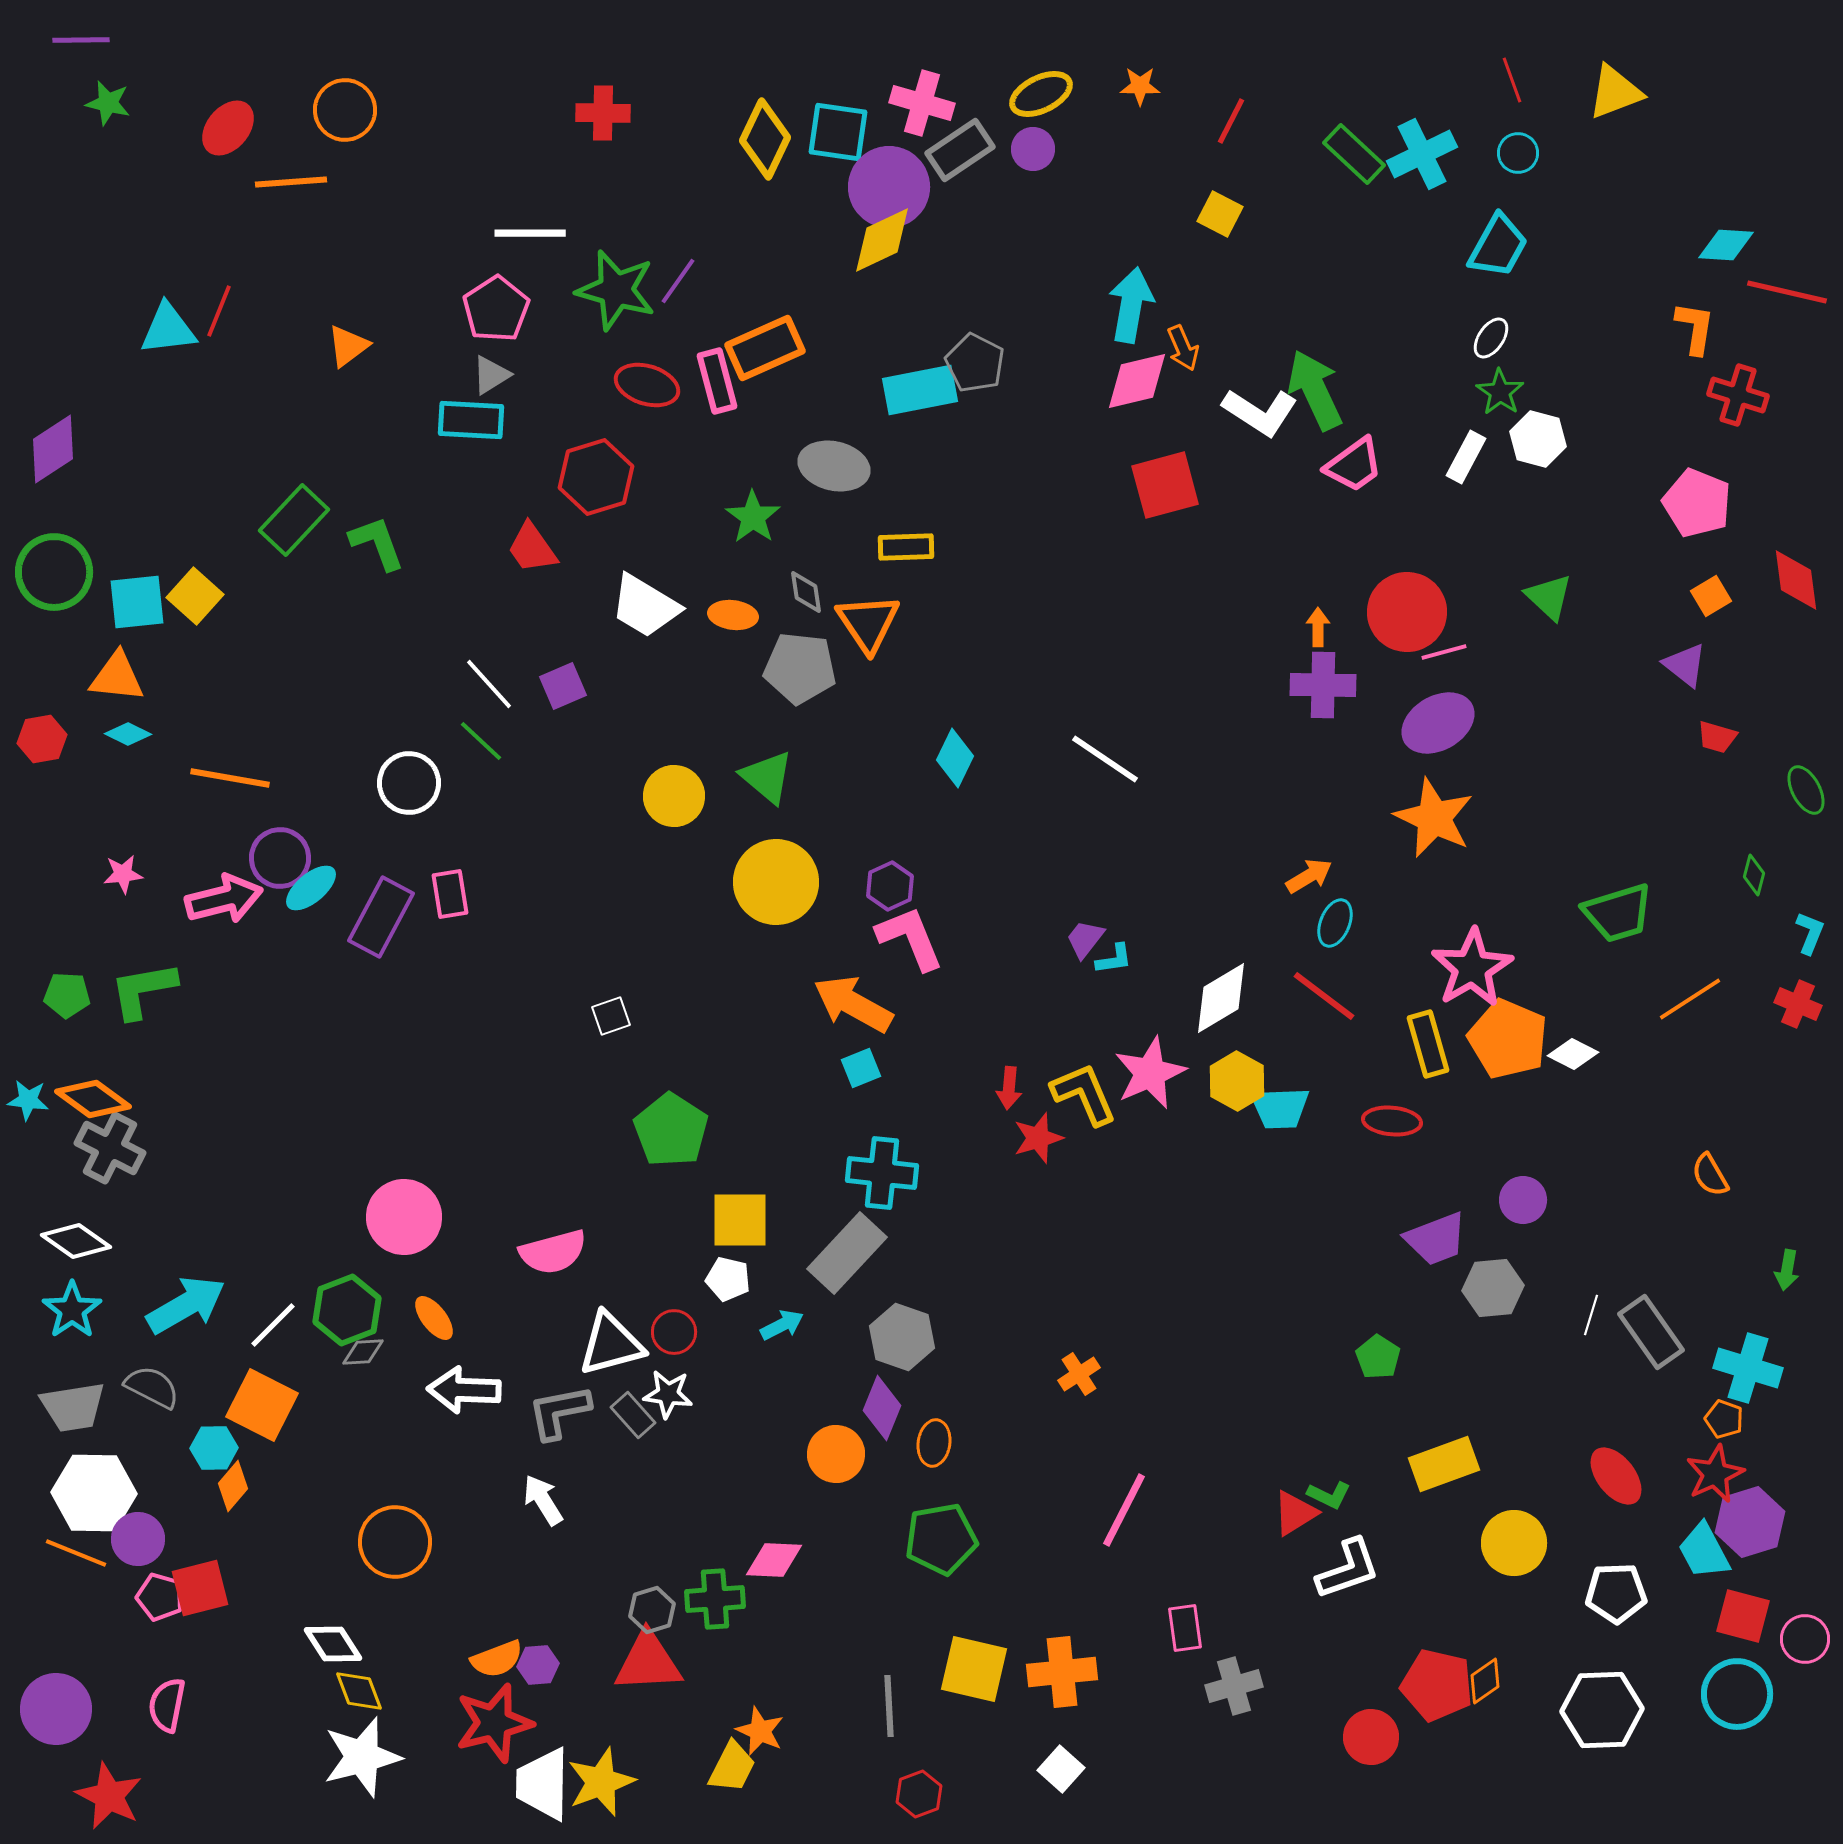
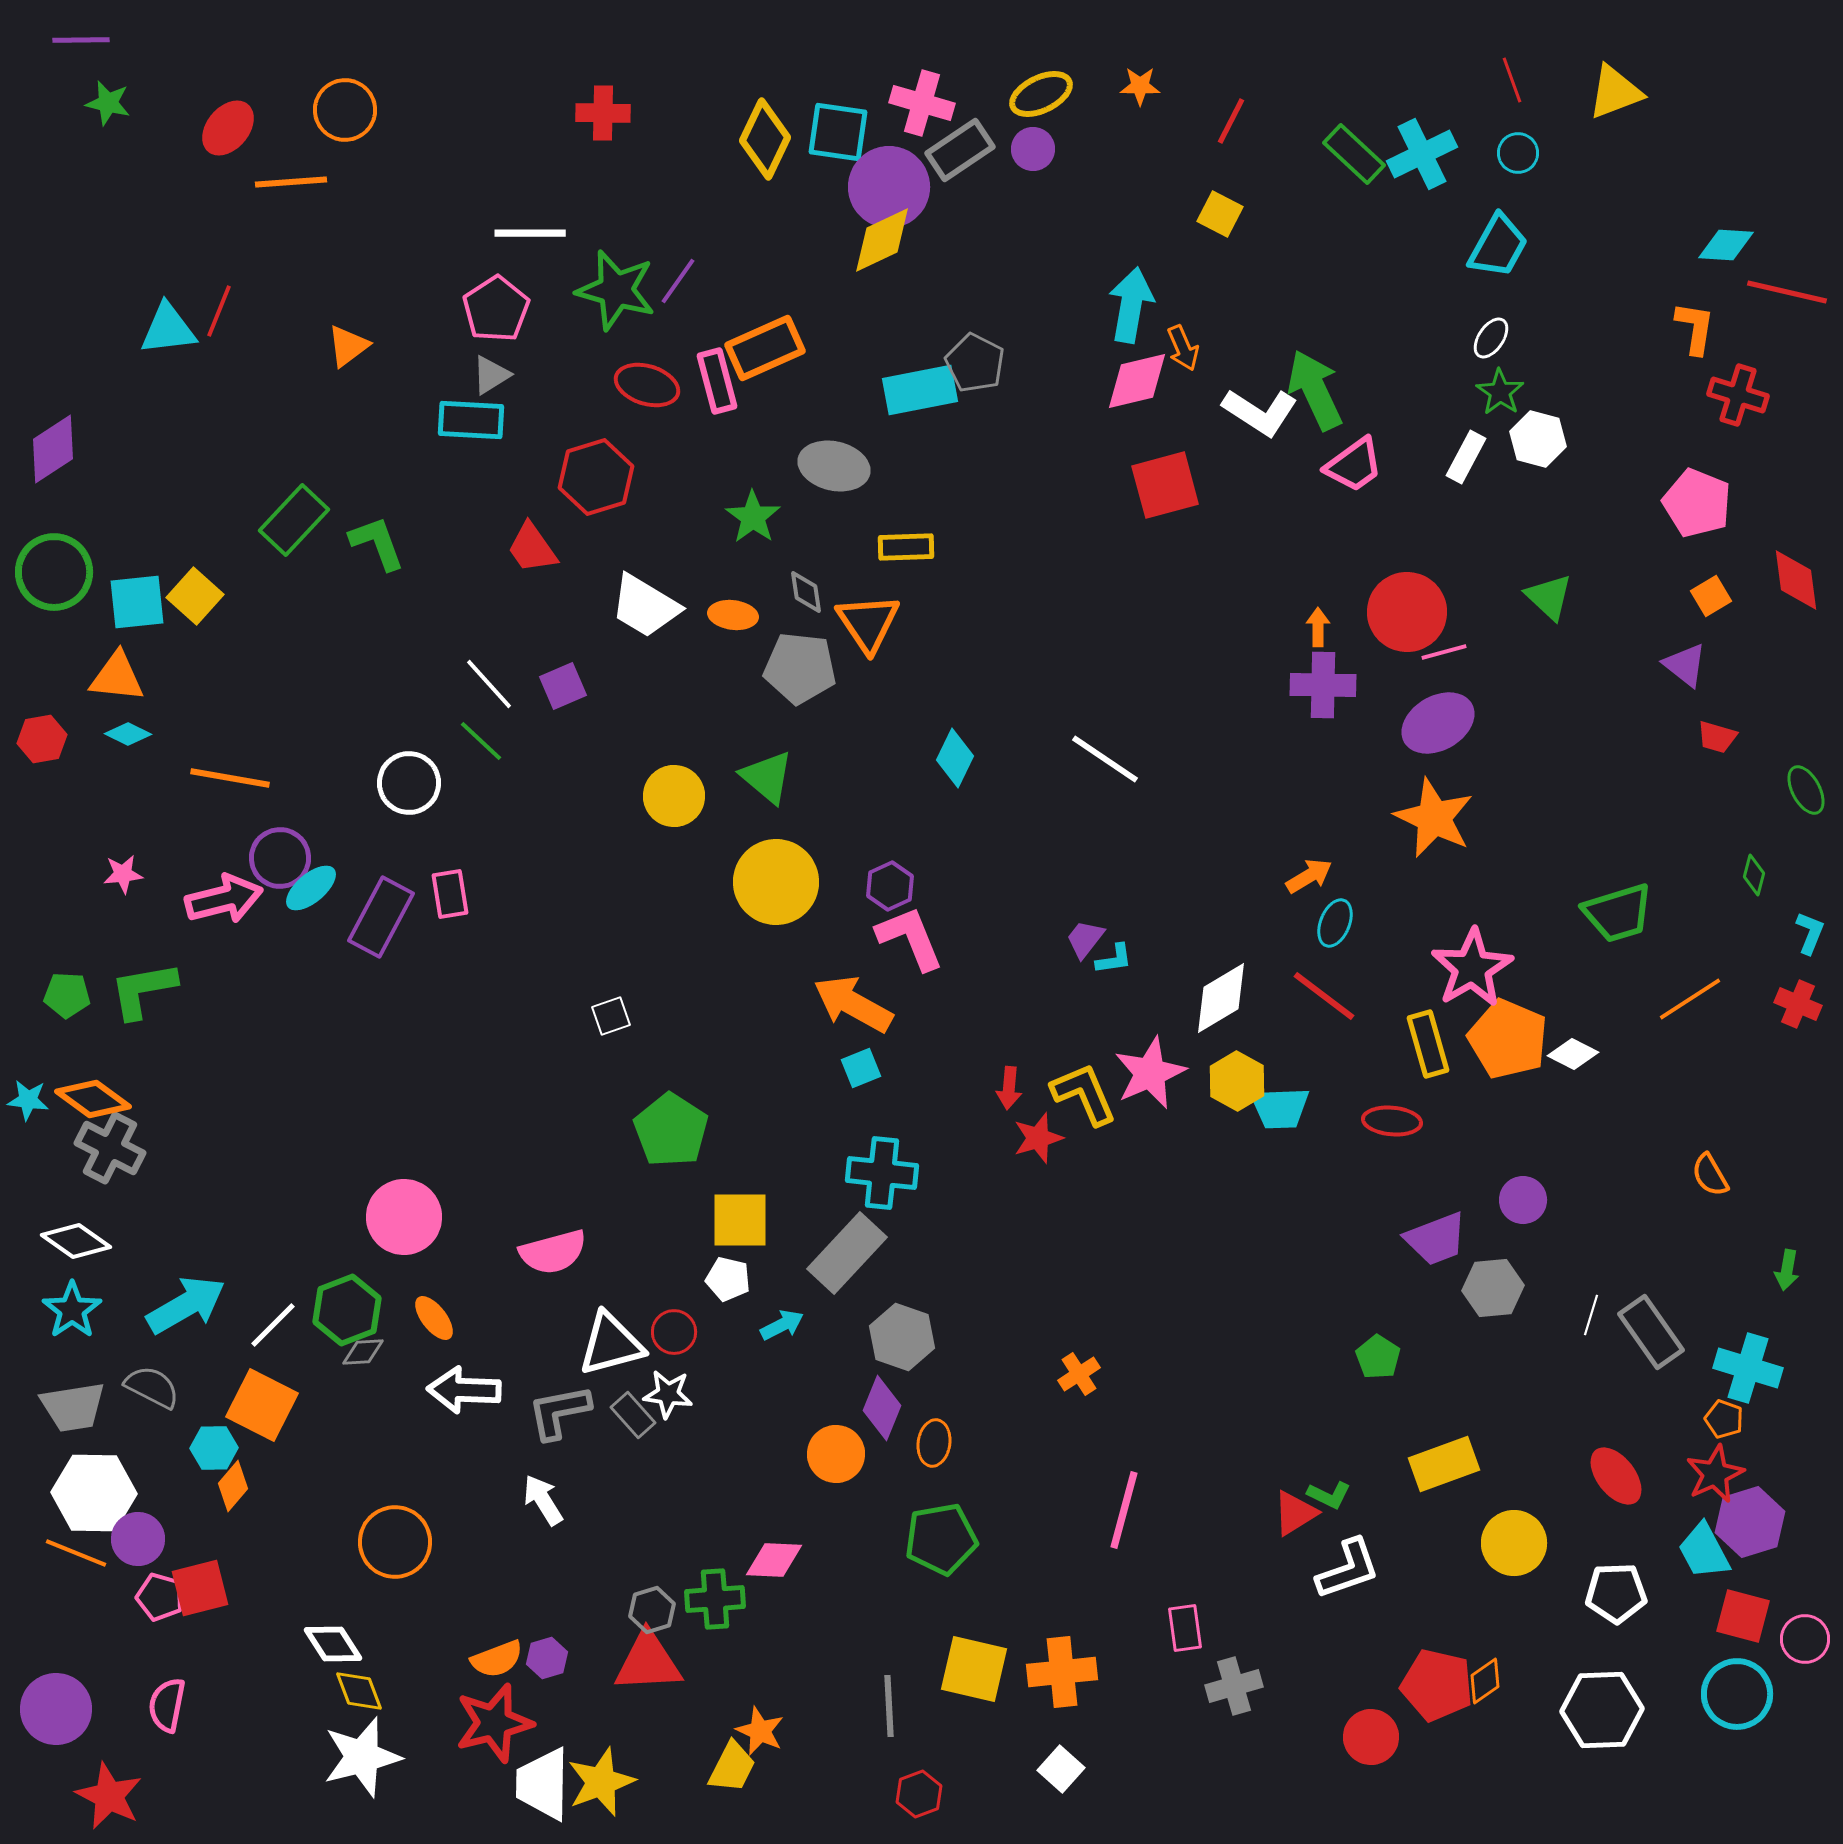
pink line at (1124, 1510): rotated 12 degrees counterclockwise
purple hexagon at (538, 1665): moved 9 px right, 7 px up; rotated 12 degrees counterclockwise
